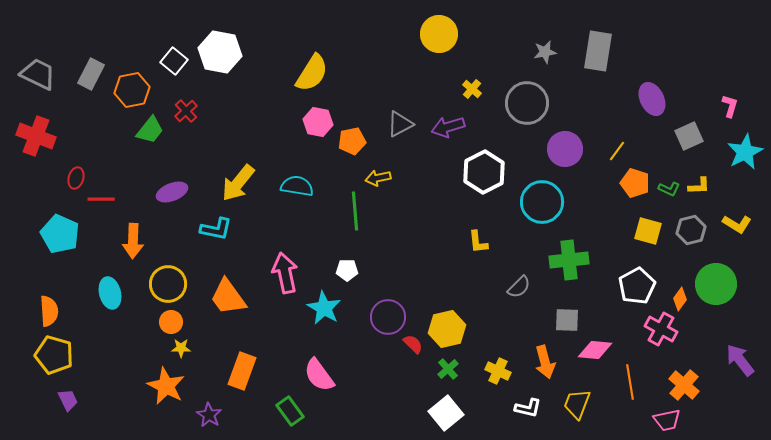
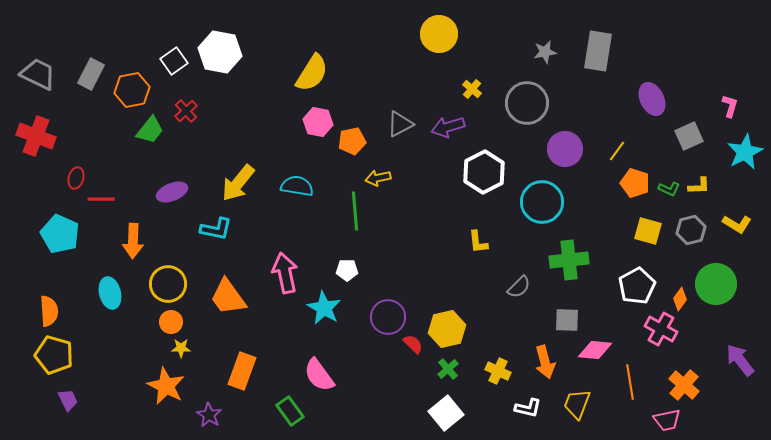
white square at (174, 61): rotated 16 degrees clockwise
